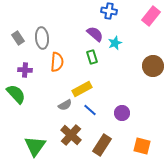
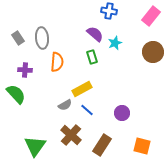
brown circle: moved 14 px up
blue line: moved 3 px left
